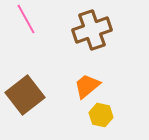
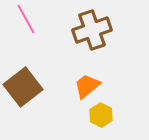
brown square: moved 2 px left, 8 px up
yellow hexagon: rotated 15 degrees clockwise
